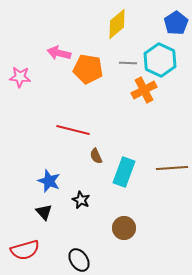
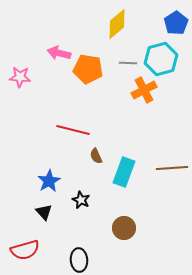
cyan hexagon: moved 1 px right, 1 px up; rotated 20 degrees clockwise
blue star: rotated 20 degrees clockwise
black ellipse: rotated 30 degrees clockwise
